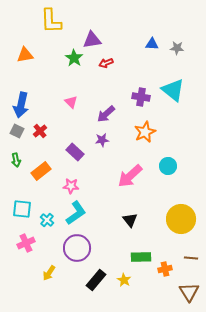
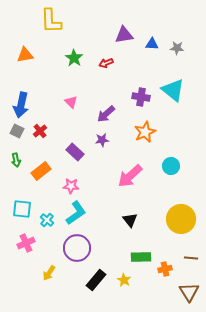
purple triangle: moved 32 px right, 5 px up
cyan circle: moved 3 px right
